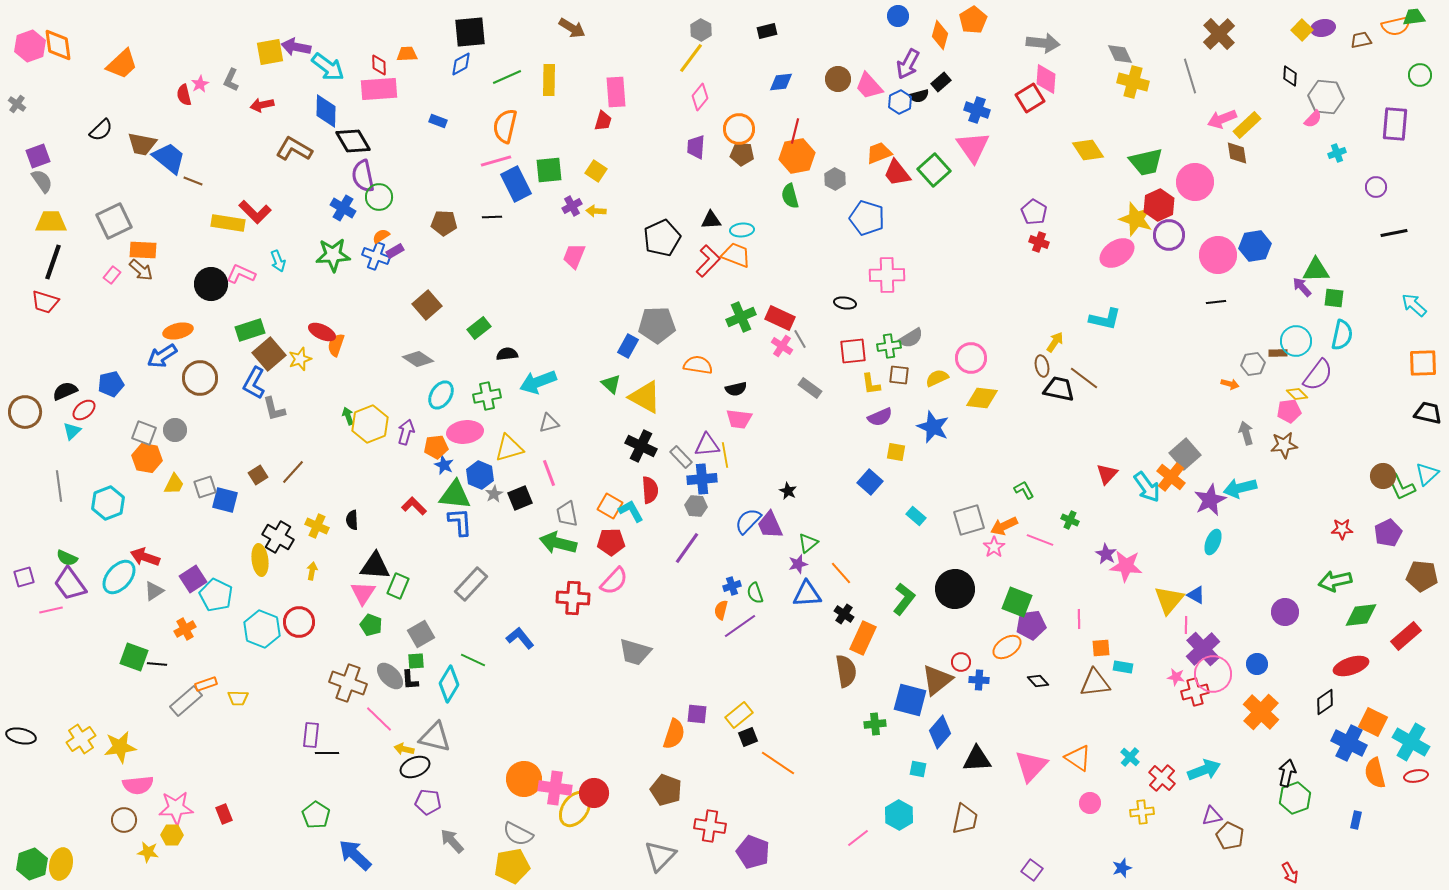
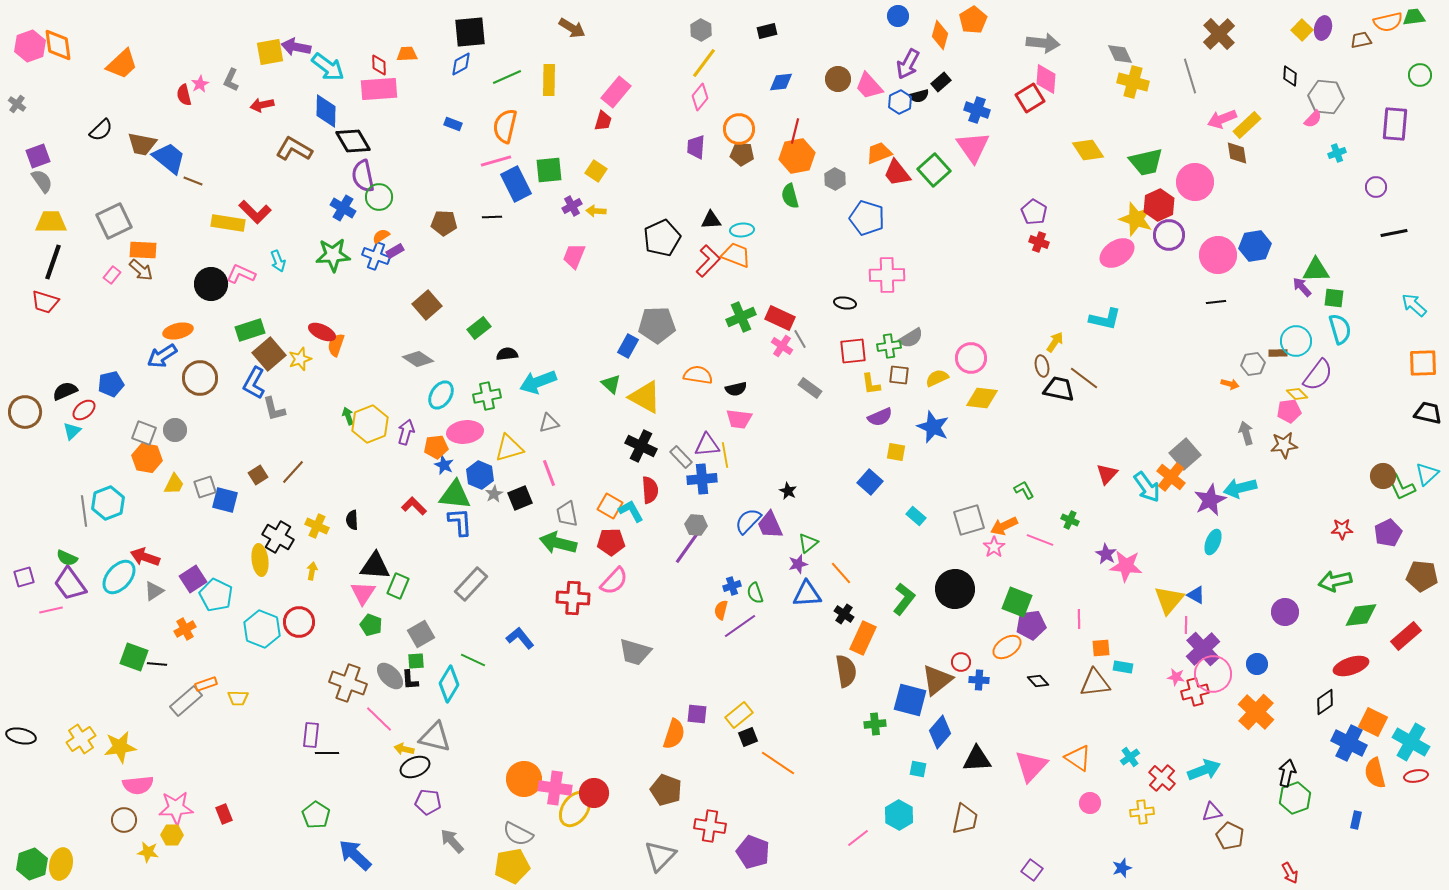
orange semicircle at (1396, 26): moved 8 px left, 4 px up
purple ellipse at (1323, 28): rotated 65 degrees counterclockwise
yellow line at (691, 58): moved 13 px right, 5 px down
pink rectangle at (616, 92): rotated 44 degrees clockwise
blue rectangle at (438, 121): moved 15 px right, 3 px down
cyan semicircle at (1342, 335): moved 2 px left, 6 px up; rotated 28 degrees counterclockwise
orange semicircle at (698, 365): moved 10 px down
gray line at (59, 486): moved 25 px right, 25 px down
gray hexagon at (696, 506): moved 19 px down
orange cross at (1261, 712): moved 5 px left
cyan cross at (1130, 757): rotated 12 degrees clockwise
purple triangle at (1212, 816): moved 4 px up
